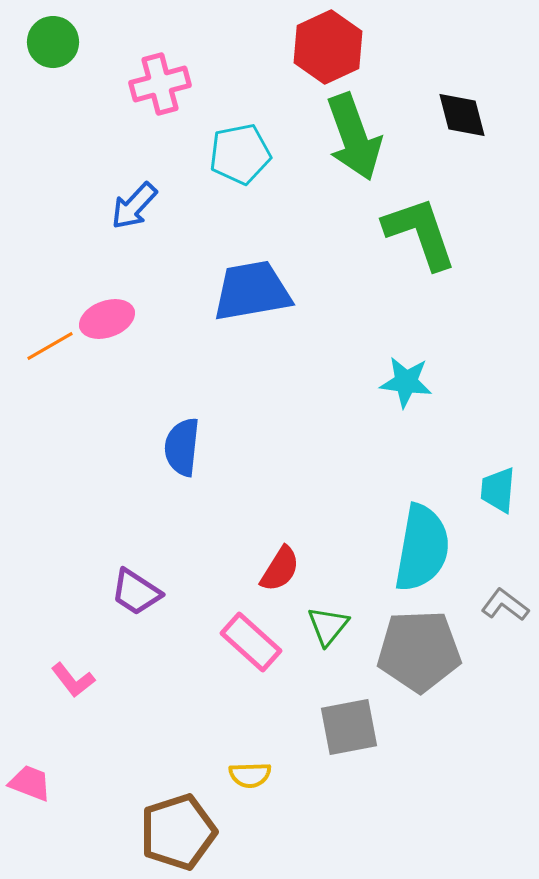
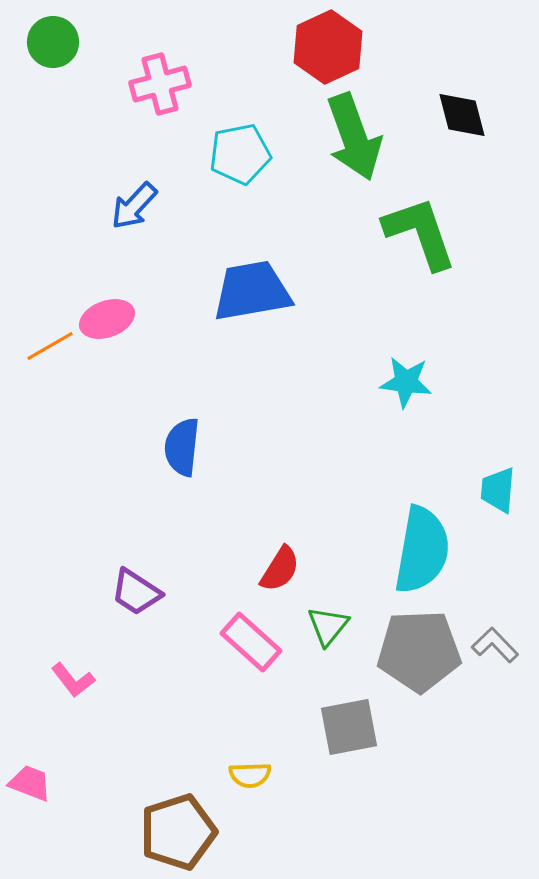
cyan semicircle: moved 2 px down
gray L-shape: moved 10 px left, 40 px down; rotated 9 degrees clockwise
